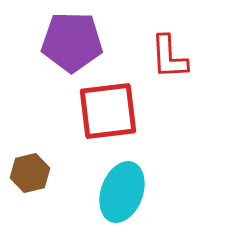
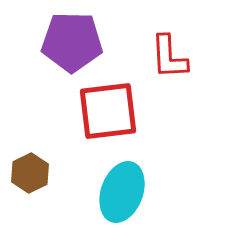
brown hexagon: rotated 12 degrees counterclockwise
